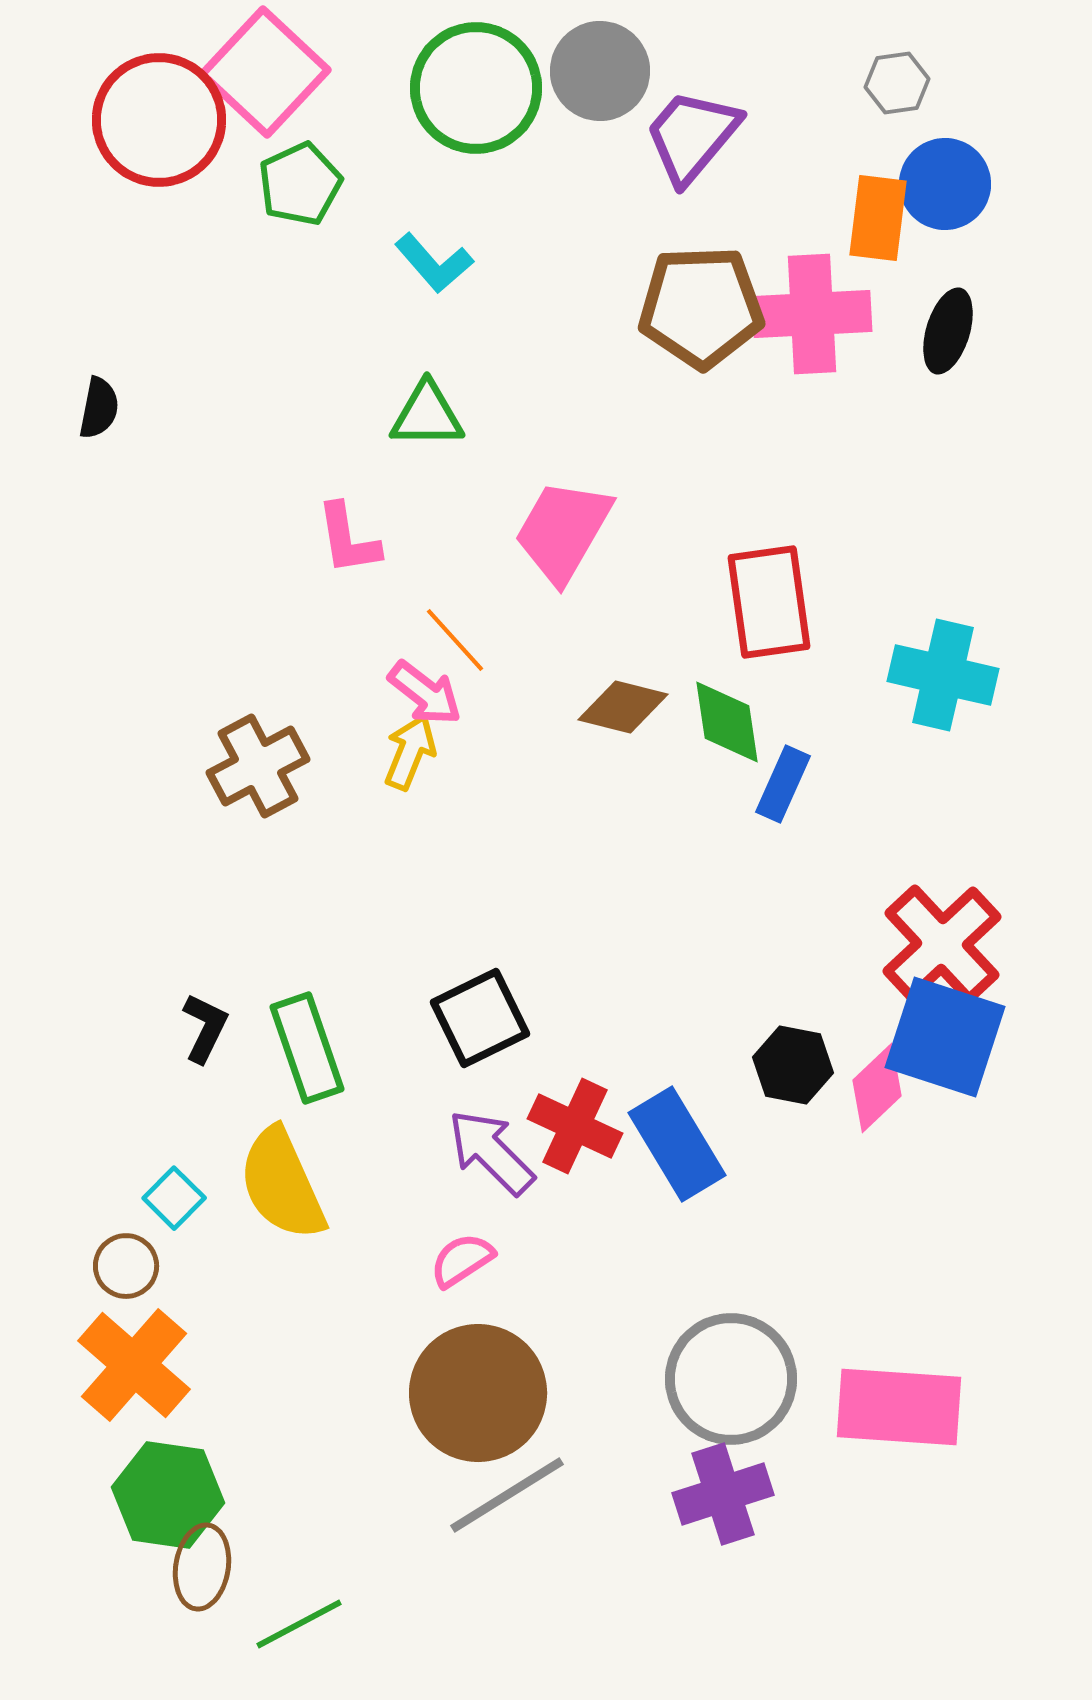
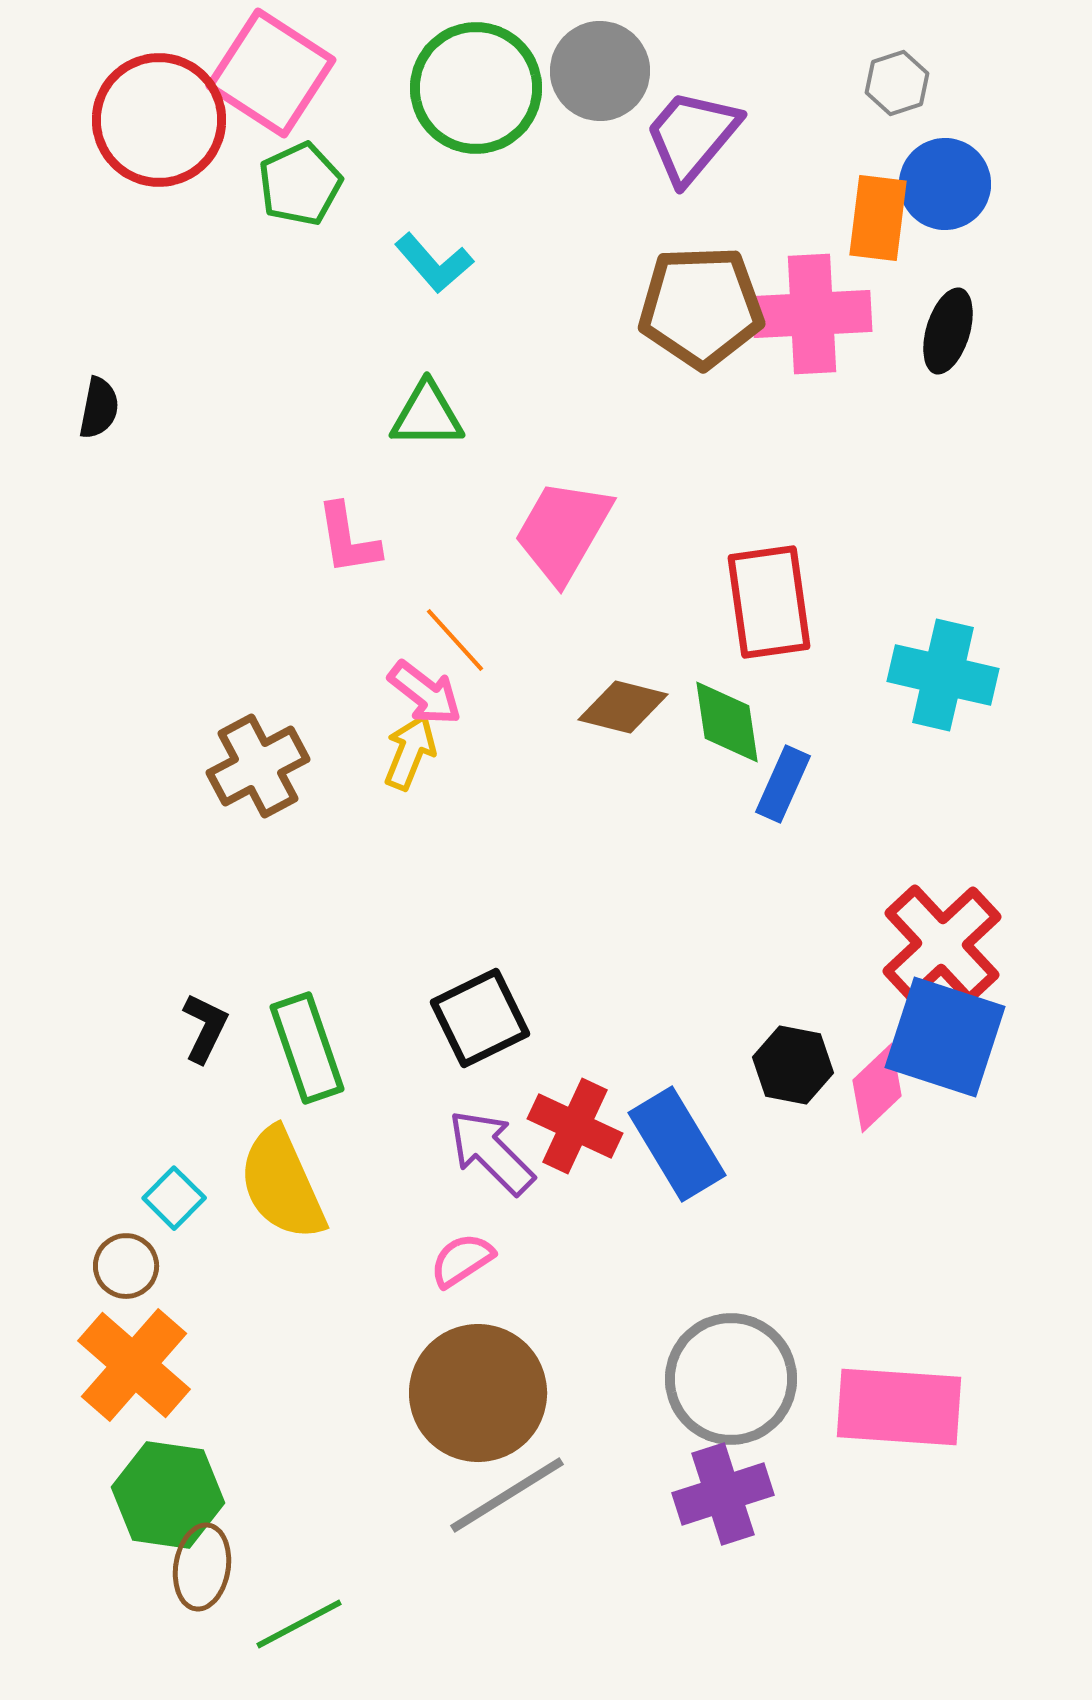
pink square at (265, 72): moved 6 px right, 1 px down; rotated 10 degrees counterclockwise
gray hexagon at (897, 83): rotated 10 degrees counterclockwise
